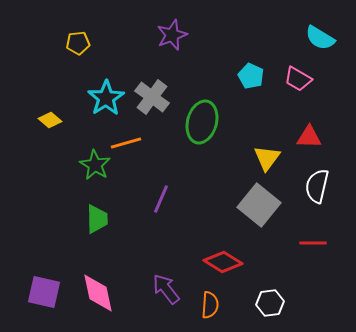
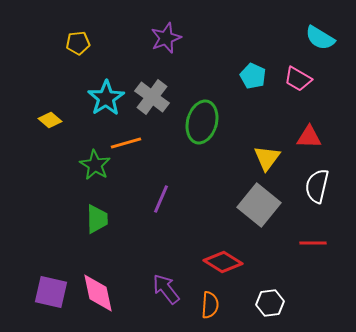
purple star: moved 6 px left, 3 px down
cyan pentagon: moved 2 px right
purple square: moved 7 px right
